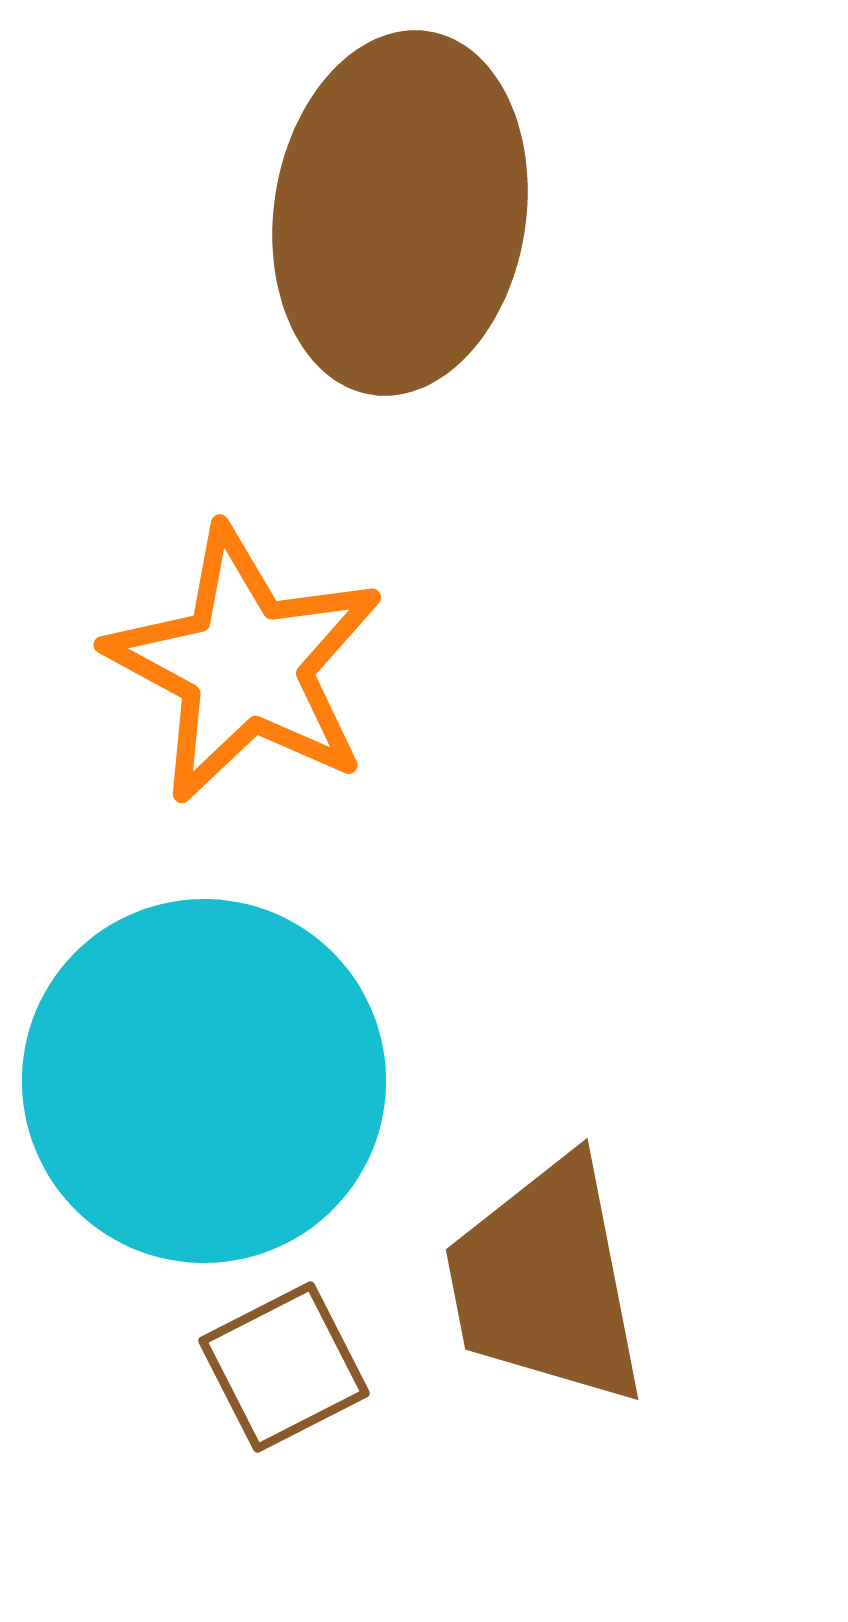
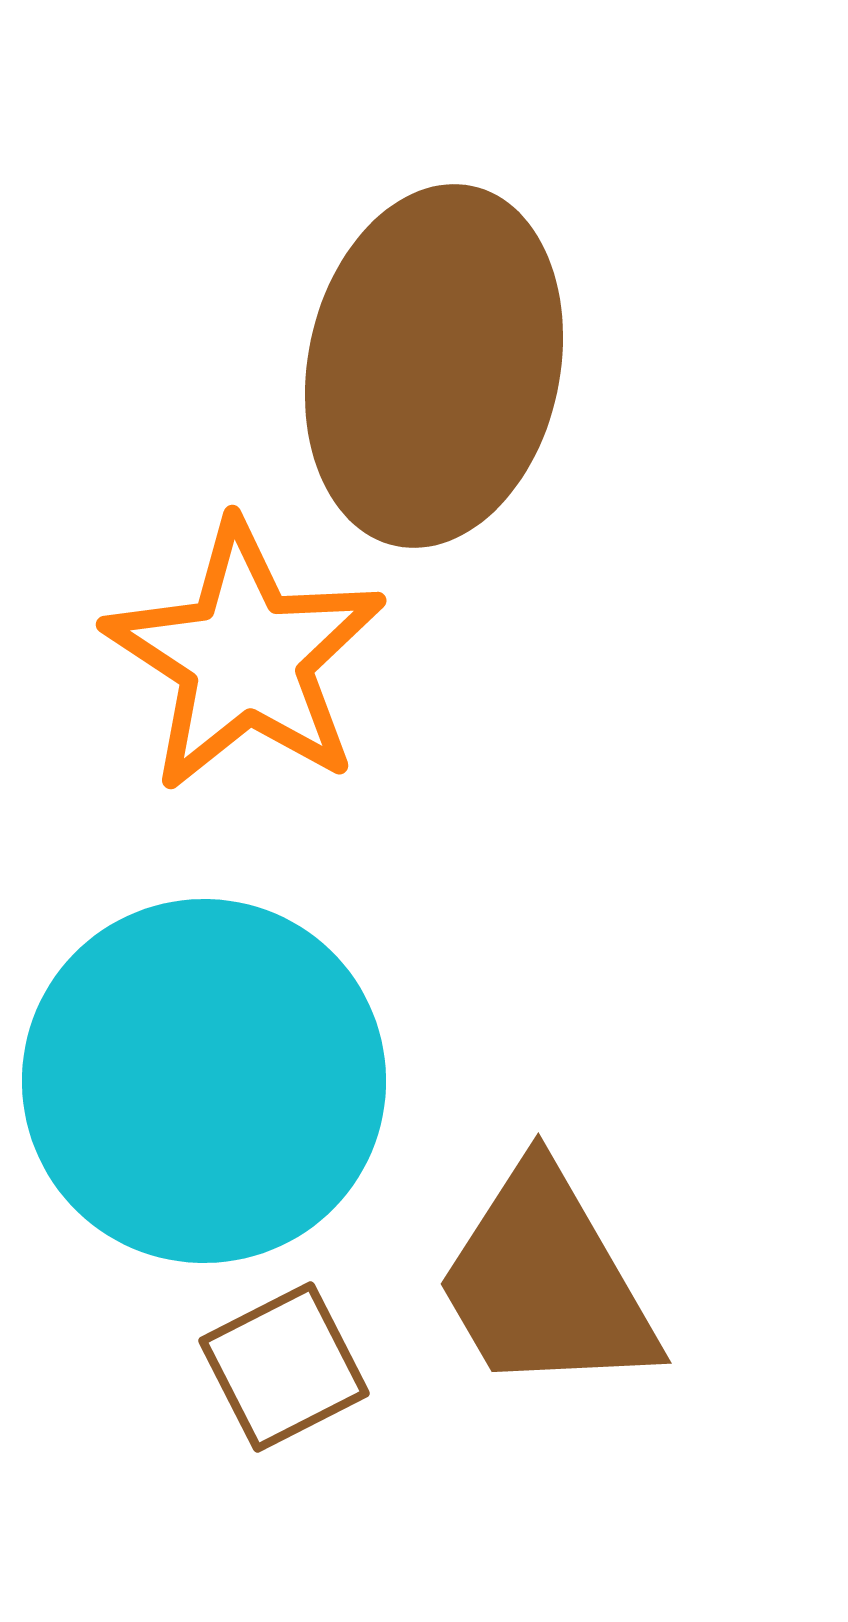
brown ellipse: moved 34 px right, 153 px down; rotated 3 degrees clockwise
orange star: moved 8 px up; rotated 5 degrees clockwise
brown trapezoid: rotated 19 degrees counterclockwise
